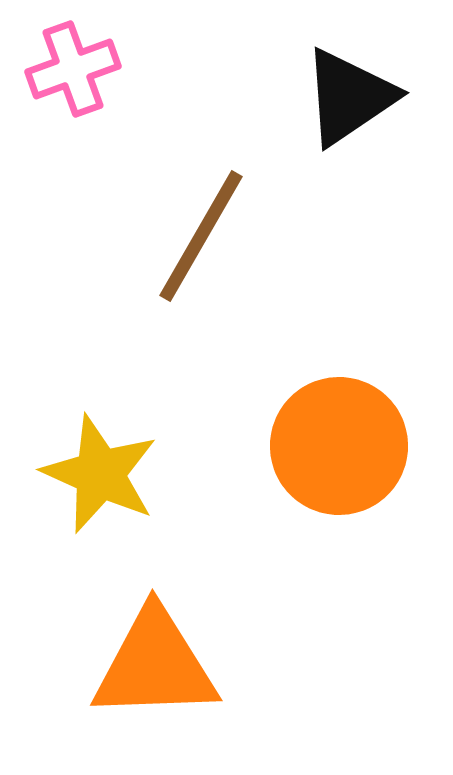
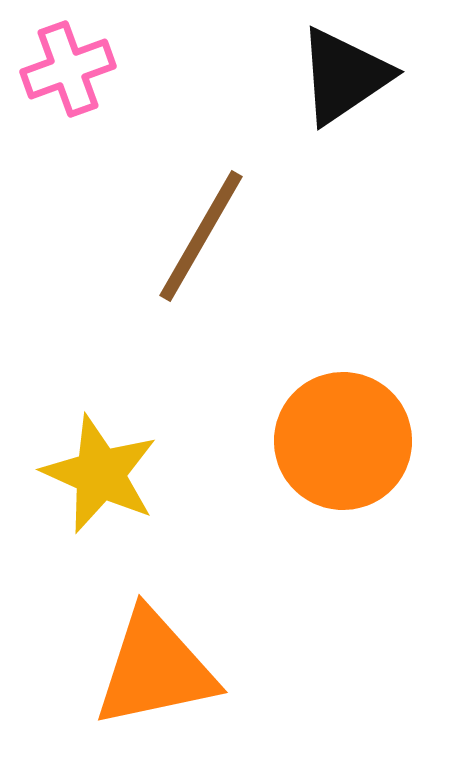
pink cross: moved 5 px left
black triangle: moved 5 px left, 21 px up
orange circle: moved 4 px right, 5 px up
orange triangle: moved 4 px down; rotated 10 degrees counterclockwise
